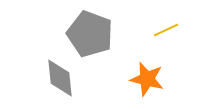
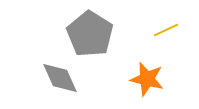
gray pentagon: rotated 12 degrees clockwise
gray diamond: rotated 18 degrees counterclockwise
